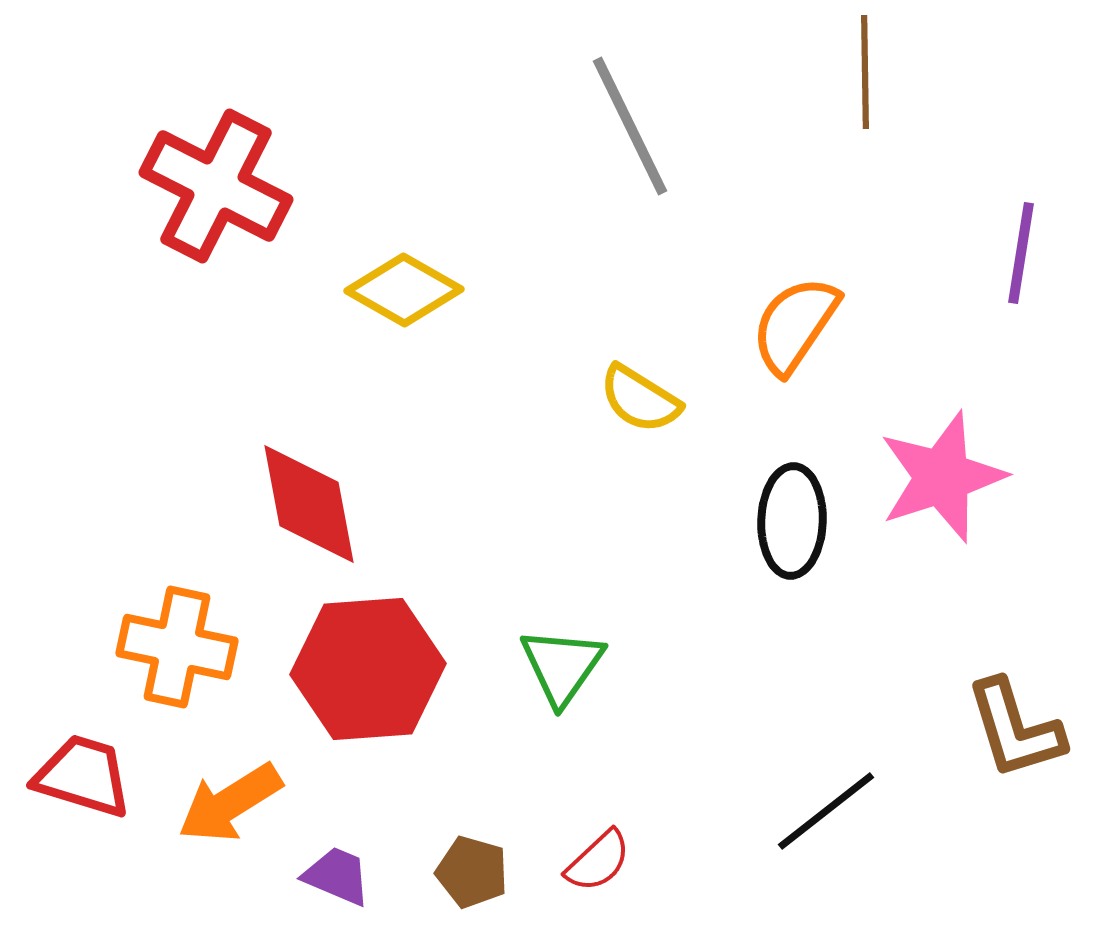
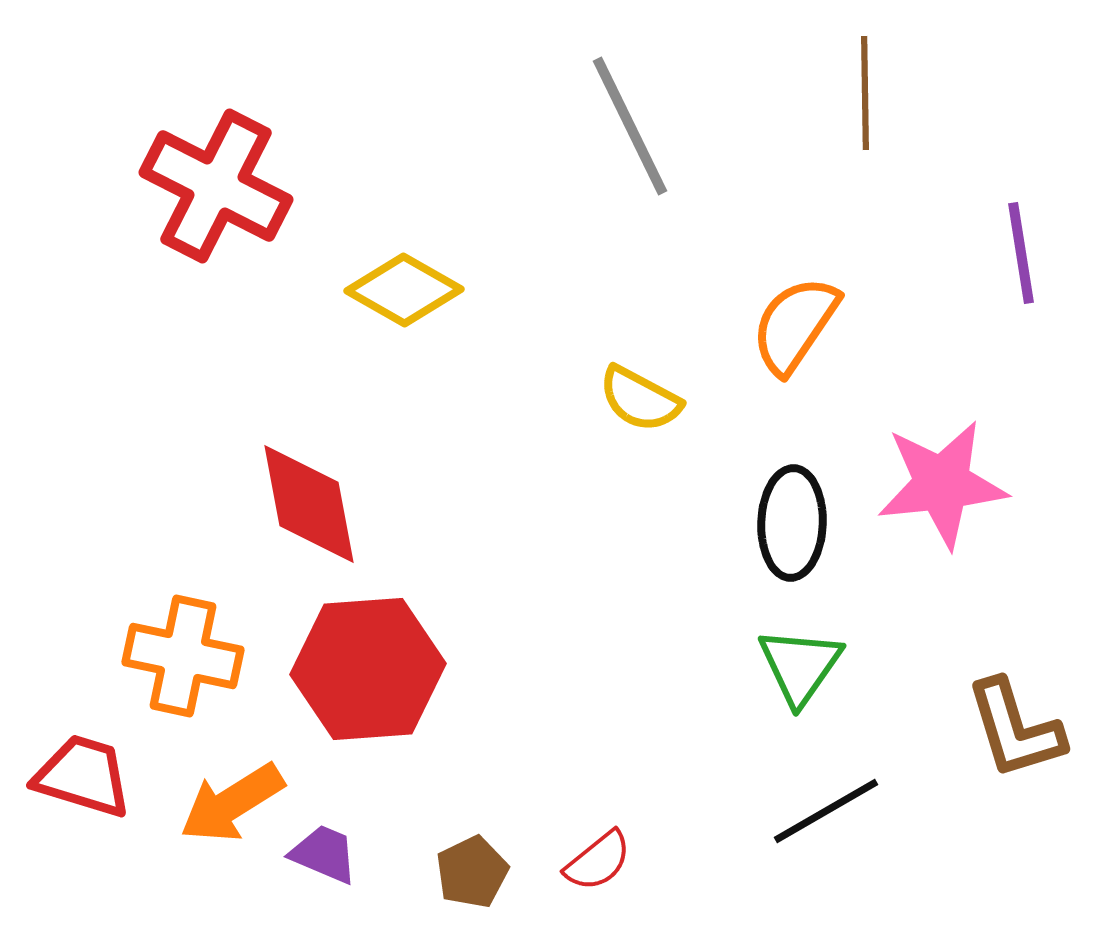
brown line: moved 21 px down
purple line: rotated 18 degrees counterclockwise
yellow semicircle: rotated 4 degrees counterclockwise
pink star: moved 7 px down; rotated 12 degrees clockwise
black ellipse: moved 2 px down
orange cross: moved 6 px right, 9 px down
green triangle: moved 238 px right
orange arrow: moved 2 px right
black line: rotated 8 degrees clockwise
red semicircle: rotated 4 degrees clockwise
brown pentagon: rotated 30 degrees clockwise
purple trapezoid: moved 13 px left, 22 px up
